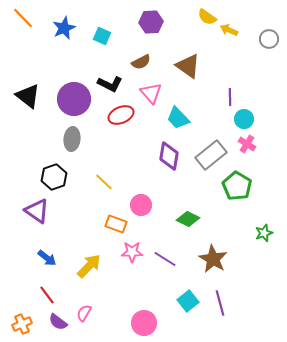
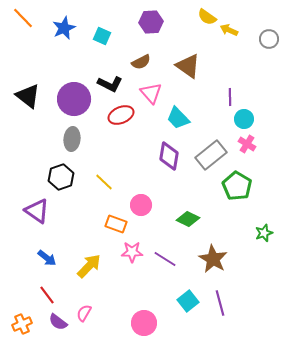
black hexagon at (54, 177): moved 7 px right
